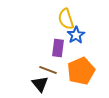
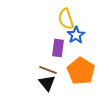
orange pentagon: rotated 16 degrees counterclockwise
black triangle: moved 7 px right, 1 px up
